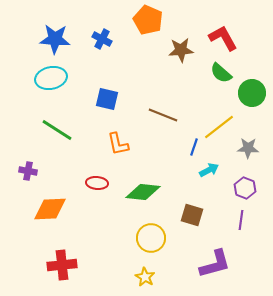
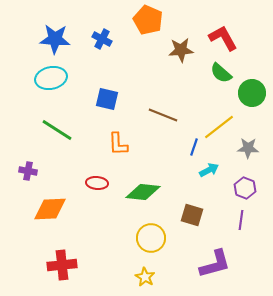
orange L-shape: rotated 10 degrees clockwise
